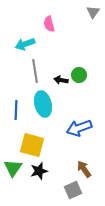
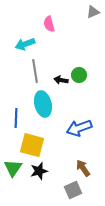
gray triangle: rotated 32 degrees clockwise
blue line: moved 8 px down
brown arrow: moved 1 px left, 1 px up
